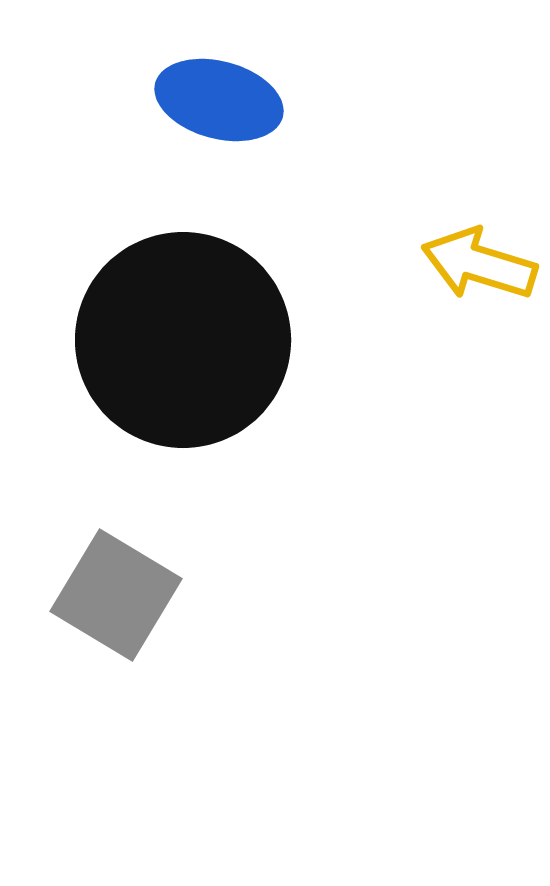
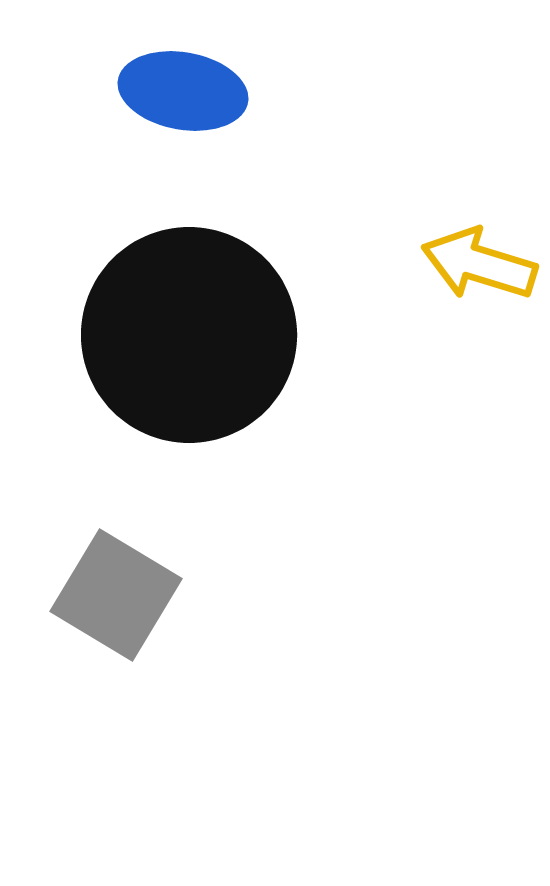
blue ellipse: moved 36 px left, 9 px up; rotated 5 degrees counterclockwise
black circle: moved 6 px right, 5 px up
